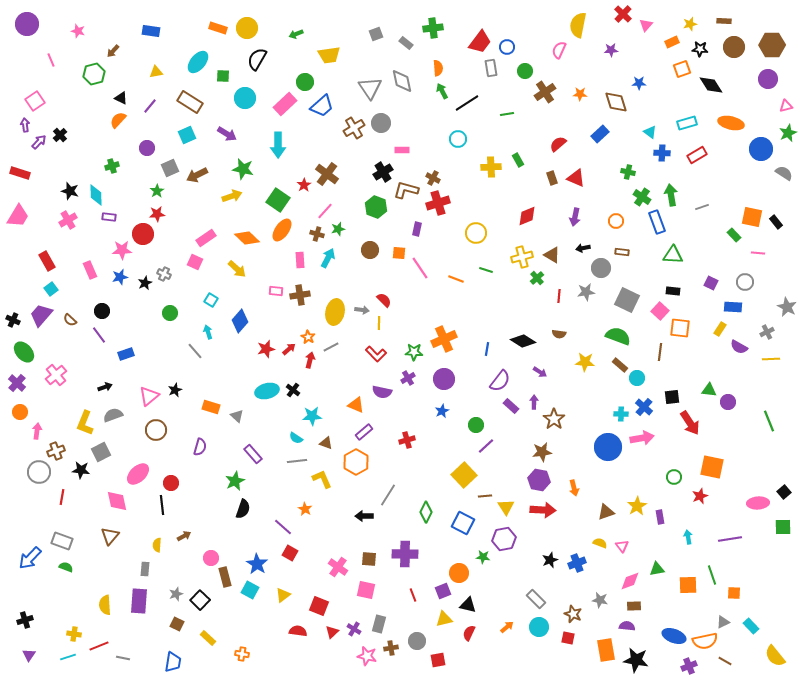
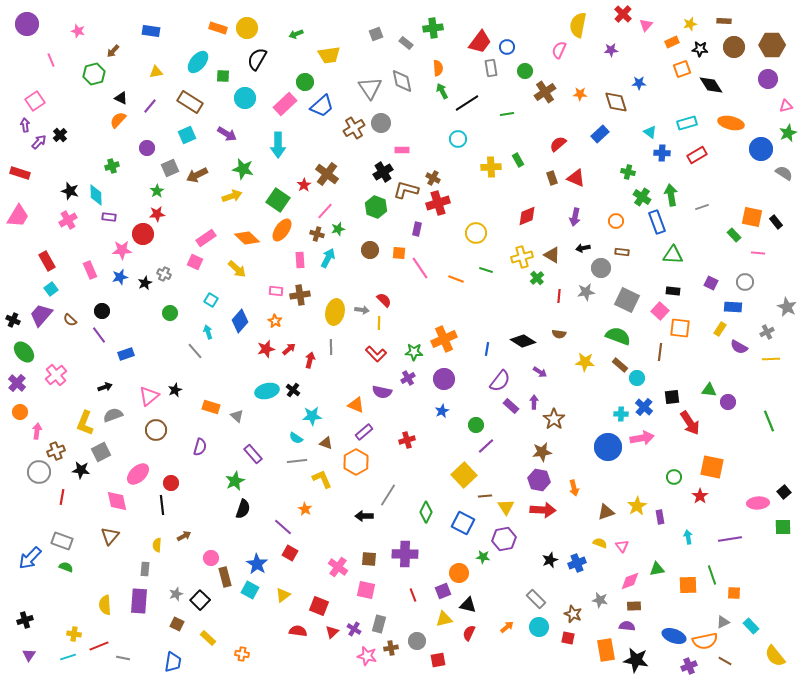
orange star at (308, 337): moved 33 px left, 16 px up
gray line at (331, 347): rotated 63 degrees counterclockwise
red star at (700, 496): rotated 14 degrees counterclockwise
